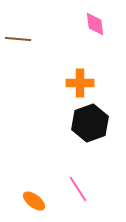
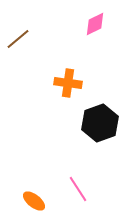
pink diamond: rotated 70 degrees clockwise
brown line: rotated 45 degrees counterclockwise
orange cross: moved 12 px left; rotated 8 degrees clockwise
black hexagon: moved 10 px right
